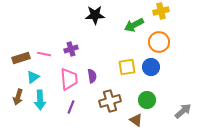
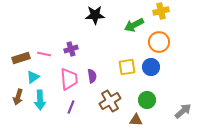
brown cross: rotated 15 degrees counterclockwise
brown triangle: rotated 32 degrees counterclockwise
